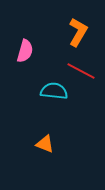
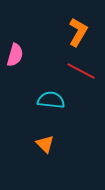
pink semicircle: moved 10 px left, 4 px down
cyan semicircle: moved 3 px left, 9 px down
orange triangle: rotated 24 degrees clockwise
